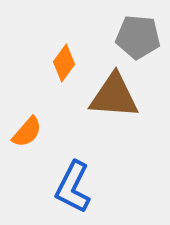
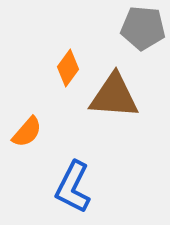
gray pentagon: moved 5 px right, 9 px up
orange diamond: moved 4 px right, 5 px down
